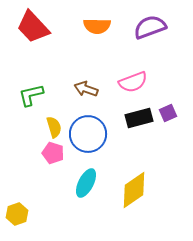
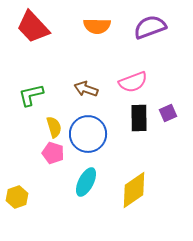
black rectangle: rotated 76 degrees counterclockwise
cyan ellipse: moved 1 px up
yellow hexagon: moved 17 px up
